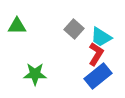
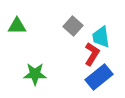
gray square: moved 1 px left, 3 px up
cyan trapezoid: rotated 50 degrees clockwise
red L-shape: moved 4 px left
blue rectangle: moved 1 px right, 1 px down
